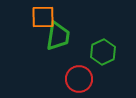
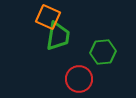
orange square: moved 5 px right; rotated 25 degrees clockwise
green hexagon: rotated 20 degrees clockwise
